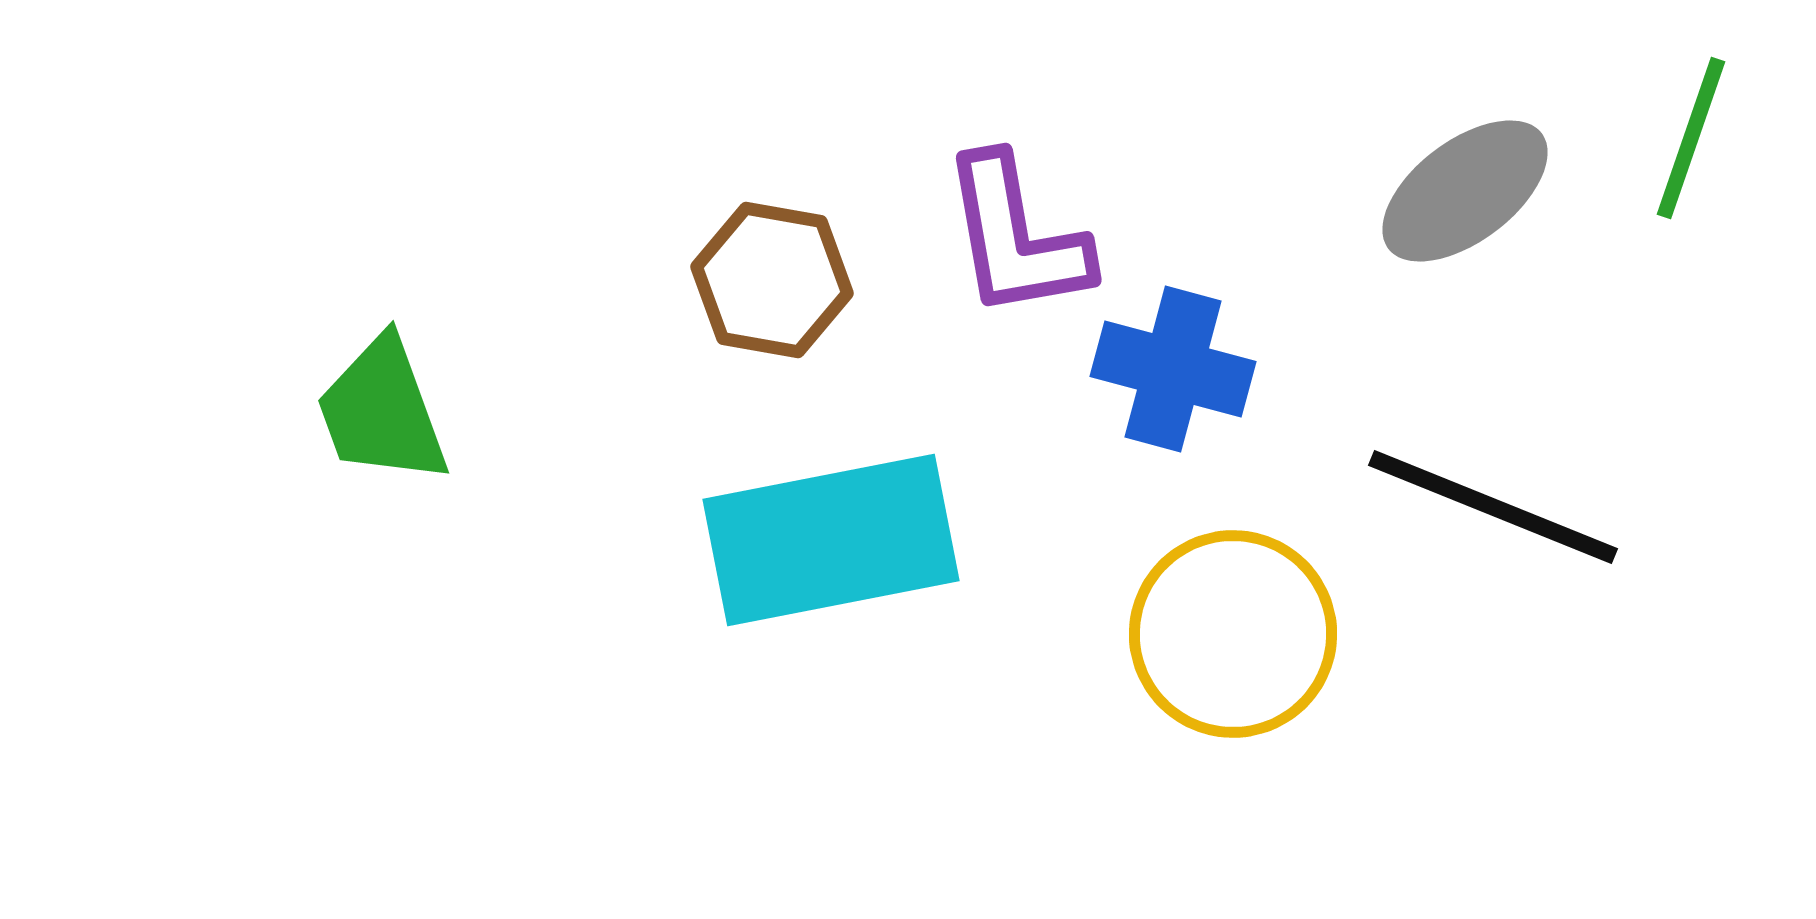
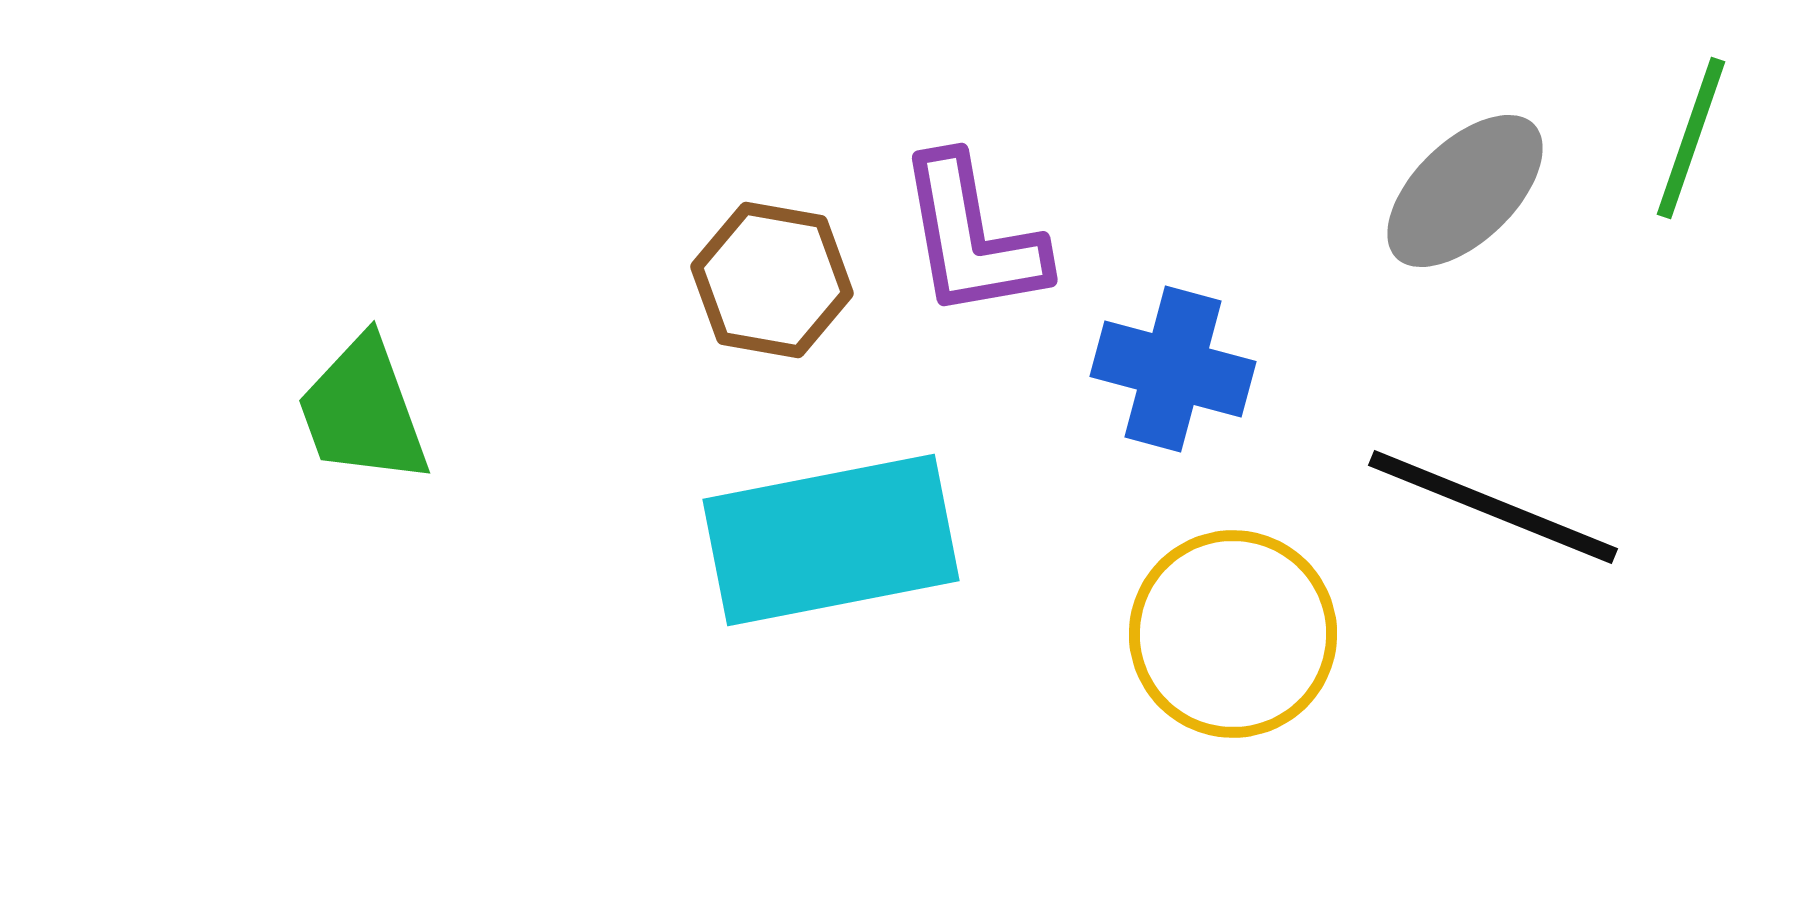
gray ellipse: rotated 7 degrees counterclockwise
purple L-shape: moved 44 px left
green trapezoid: moved 19 px left
